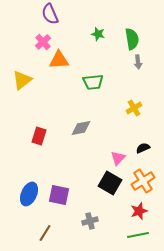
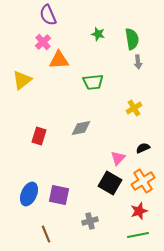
purple semicircle: moved 2 px left, 1 px down
brown line: moved 1 px right, 1 px down; rotated 54 degrees counterclockwise
